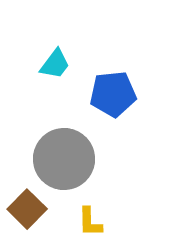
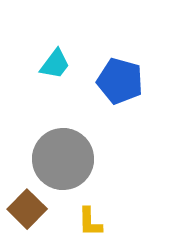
blue pentagon: moved 7 px right, 13 px up; rotated 21 degrees clockwise
gray circle: moved 1 px left
